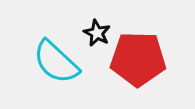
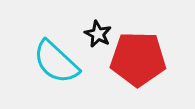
black star: moved 1 px right, 1 px down
